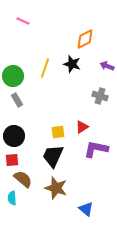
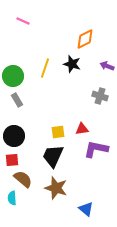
red triangle: moved 2 px down; rotated 24 degrees clockwise
